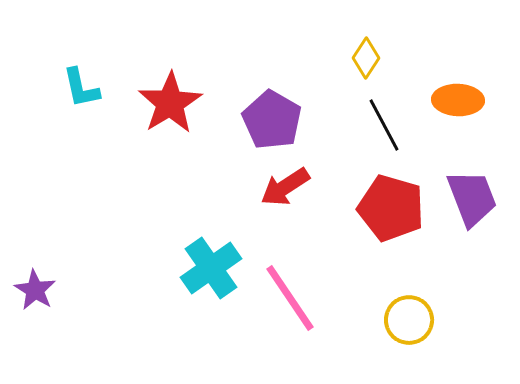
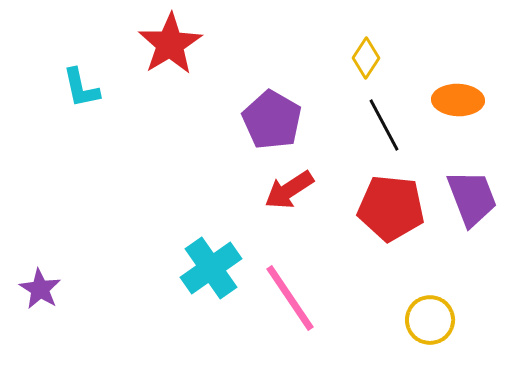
red star: moved 59 px up
red arrow: moved 4 px right, 3 px down
red pentagon: rotated 10 degrees counterclockwise
purple star: moved 5 px right, 1 px up
yellow circle: moved 21 px right
